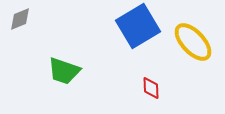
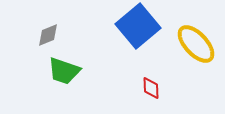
gray diamond: moved 28 px right, 16 px down
blue square: rotated 9 degrees counterclockwise
yellow ellipse: moved 3 px right, 2 px down
